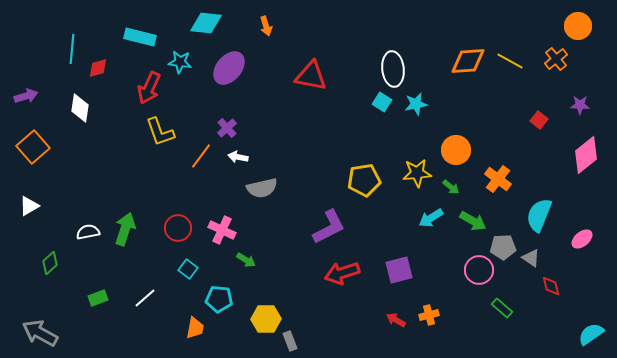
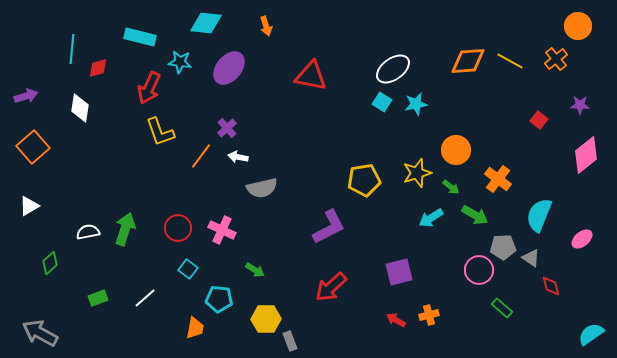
white ellipse at (393, 69): rotated 60 degrees clockwise
yellow star at (417, 173): rotated 12 degrees counterclockwise
green arrow at (473, 221): moved 2 px right, 6 px up
green arrow at (246, 260): moved 9 px right, 10 px down
purple square at (399, 270): moved 2 px down
red arrow at (342, 273): moved 11 px left, 14 px down; rotated 24 degrees counterclockwise
